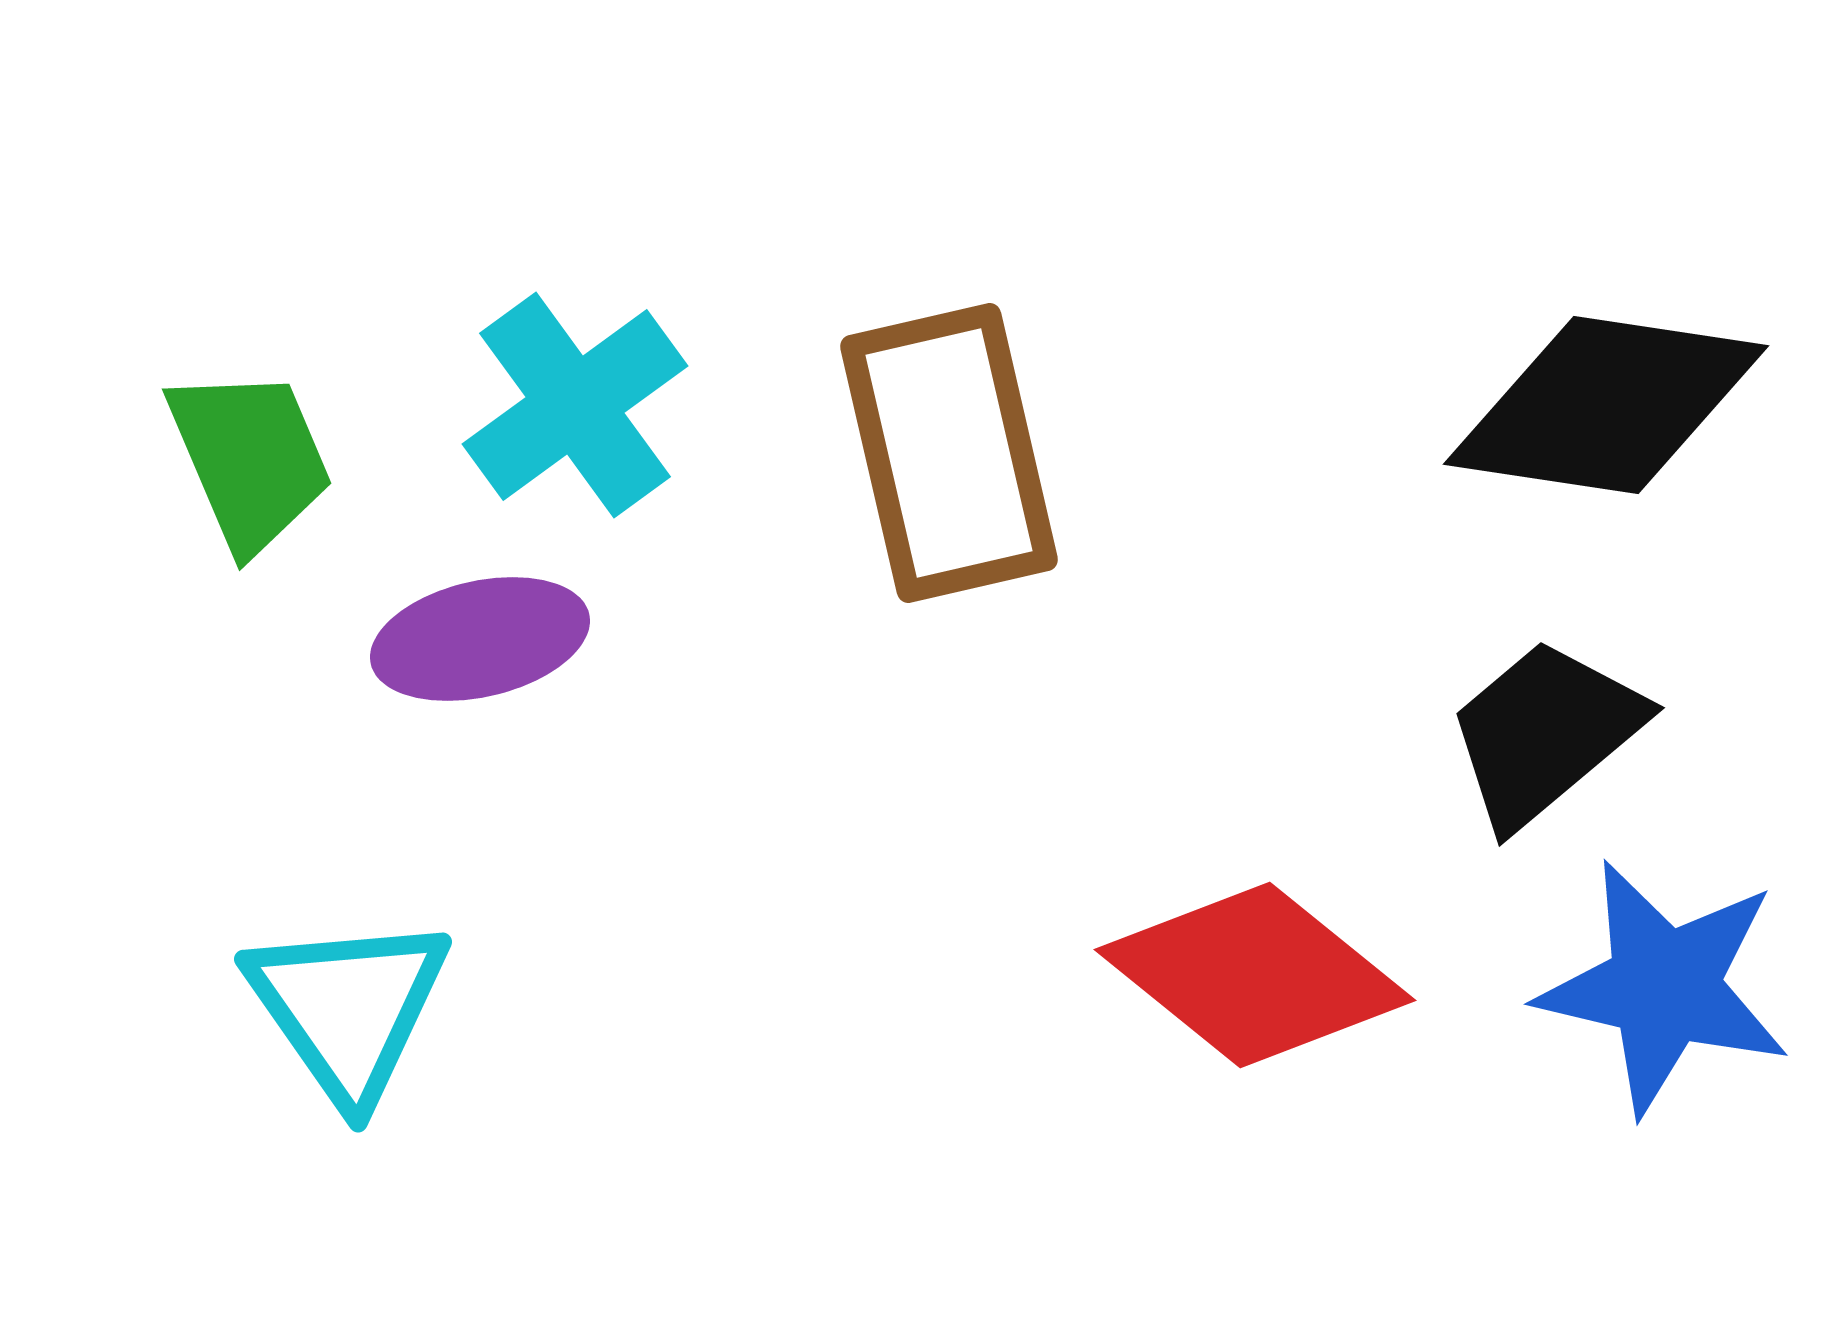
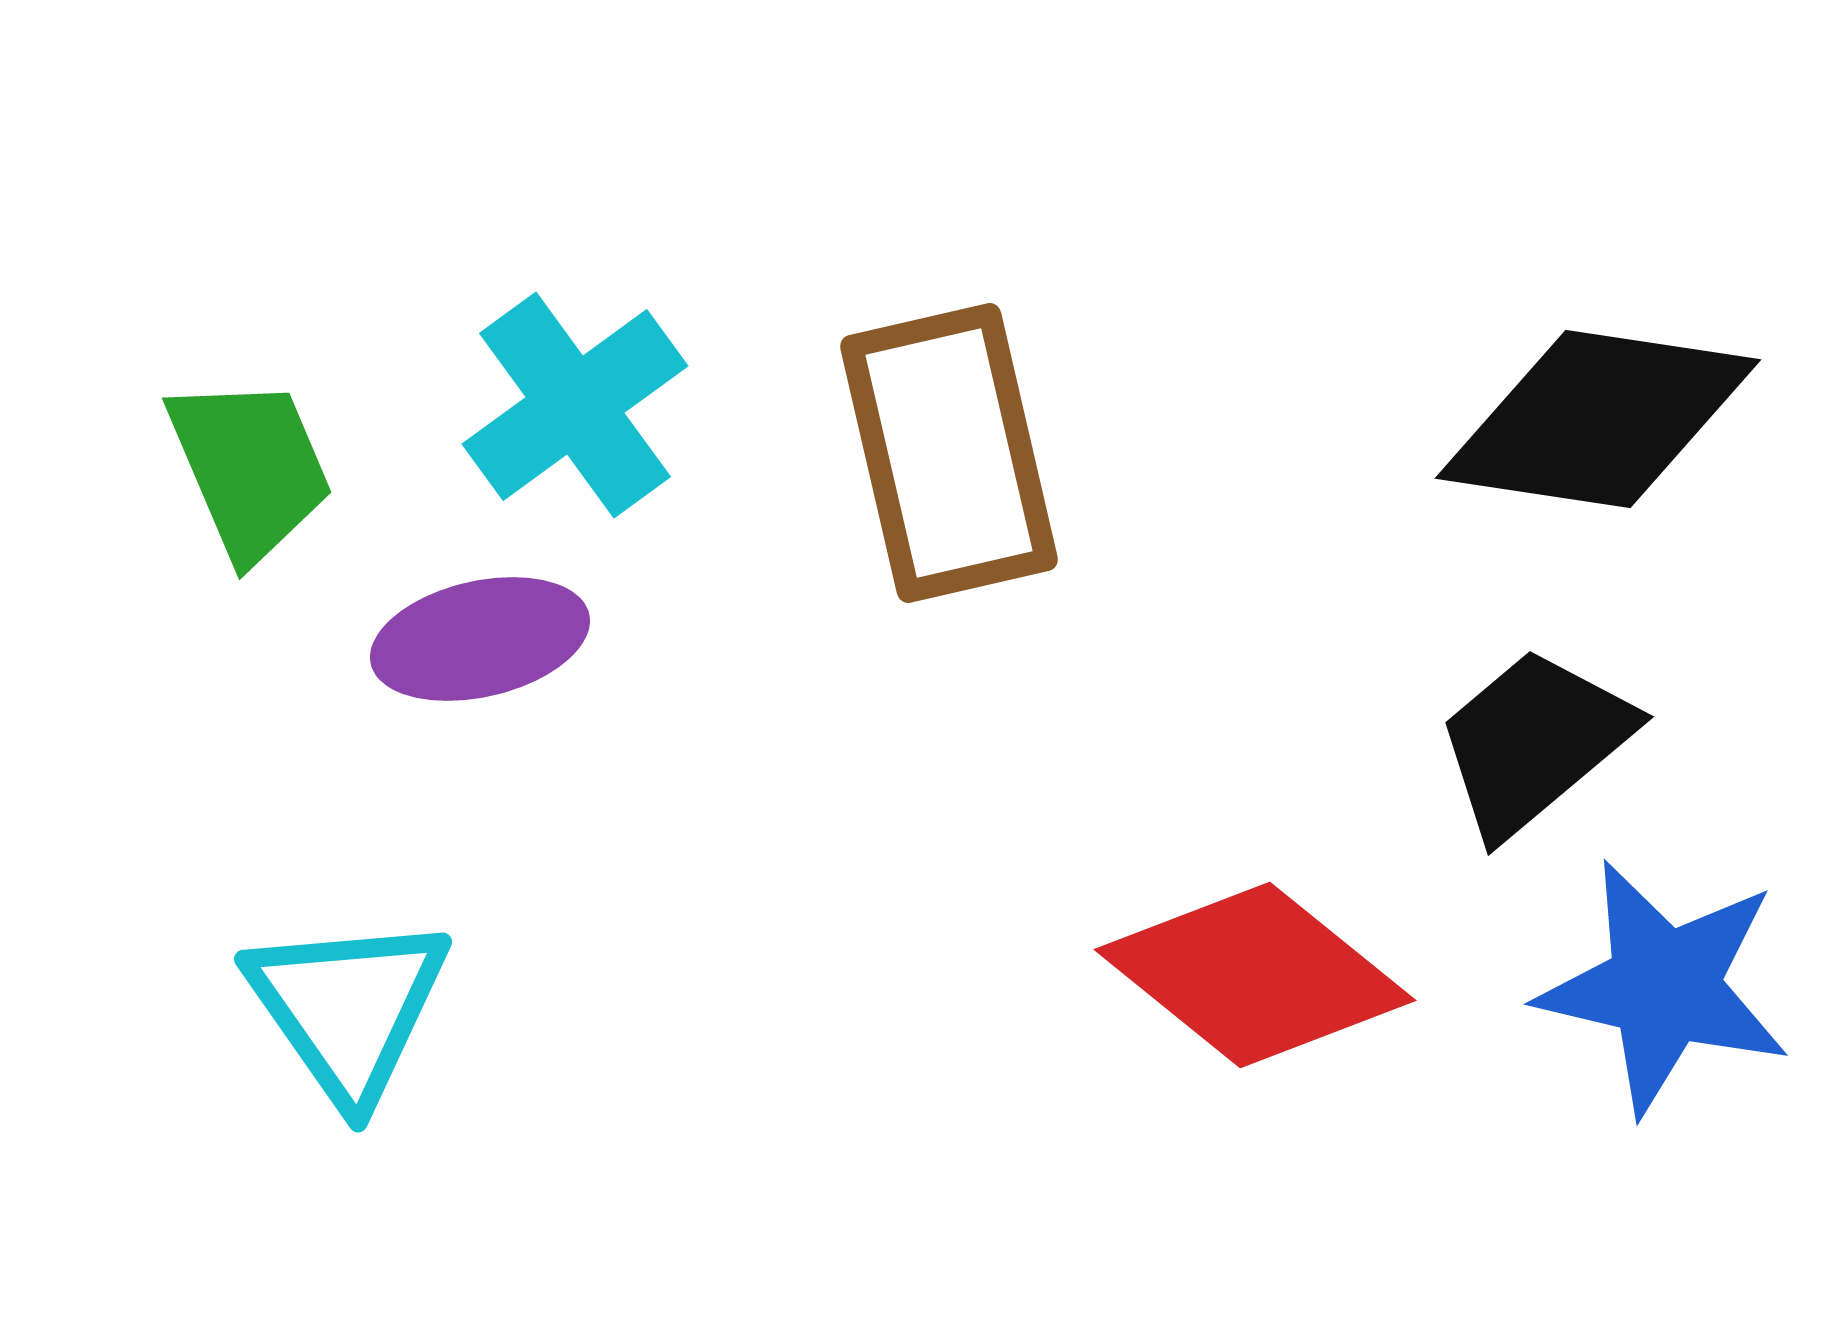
black diamond: moved 8 px left, 14 px down
green trapezoid: moved 9 px down
black trapezoid: moved 11 px left, 9 px down
